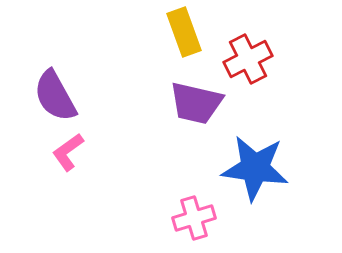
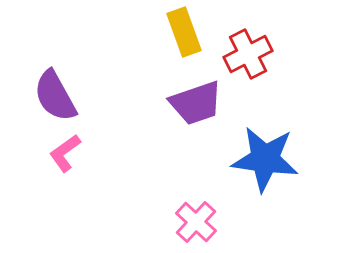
red cross: moved 5 px up
purple trapezoid: rotated 32 degrees counterclockwise
pink L-shape: moved 3 px left, 1 px down
blue star: moved 10 px right, 9 px up
pink cross: moved 2 px right, 4 px down; rotated 30 degrees counterclockwise
